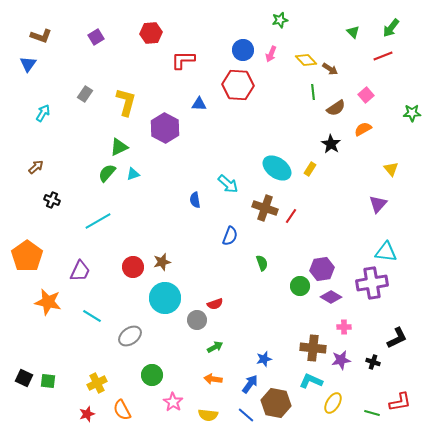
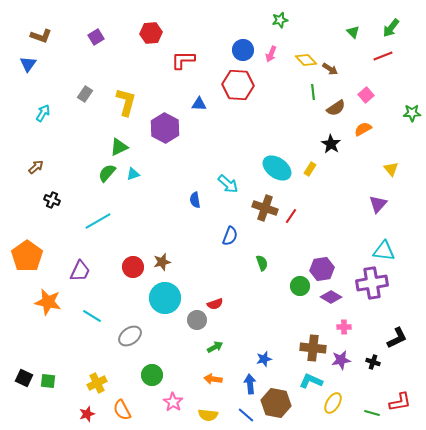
cyan triangle at (386, 252): moved 2 px left, 1 px up
blue arrow at (250, 384): rotated 42 degrees counterclockwise
